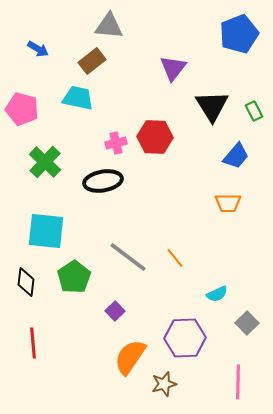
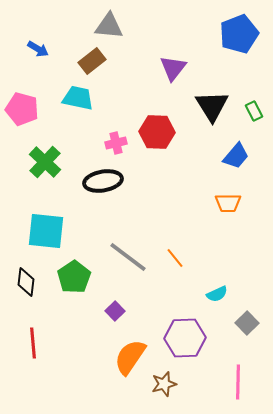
red hexagon: moved 2 px right, 5 px up
